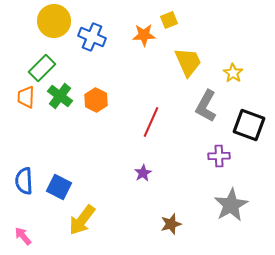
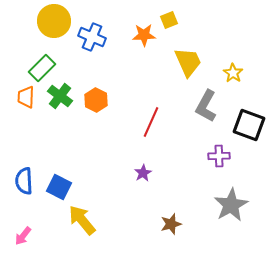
yellow arrow: rotated 104 degrees clockwise
pink arrow: rotated 102 degrees counterclockwise
